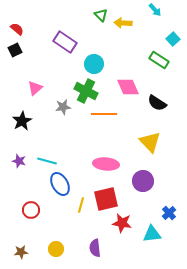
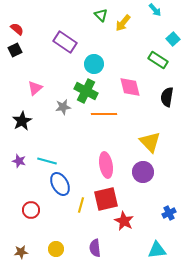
yellow arrow: rotated 54 degrees counterclockwise
green rectangle: moved 1 px left
pink diamond: moved 2 px right; rotated 10 degrees clockwise
black semicircle: moved 10 px right, 6 px up; rotated 66 degrees clockwise
pink ellipse: moved 1 px down; rotated 75 degrees clockwise
purple circle: moved 9 px up
blue cross: rotated 16 degrees clockwise
red star: moved 2 px right, 2 px up; rotated 18 degrees clockwise
cyan triangle: moved 5 px right, 16 px down
